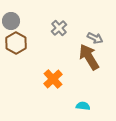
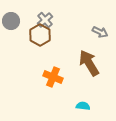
gray cross: moved 14 px left, 8 px up
gray arrow: moved 5 px right, 6 px up
brown hexagon: moved 24 px right, 8 px up
brown arrow: moved 6 px down
orange cross: moved 2 px up; rotated 24 degrees counterclockwise
